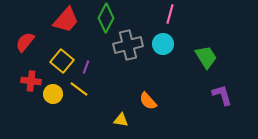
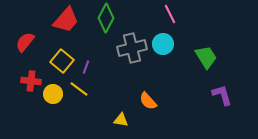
pink line: rotated 42 degrees counterclockwise
gray cross: moved 4 px right, 3 px down
